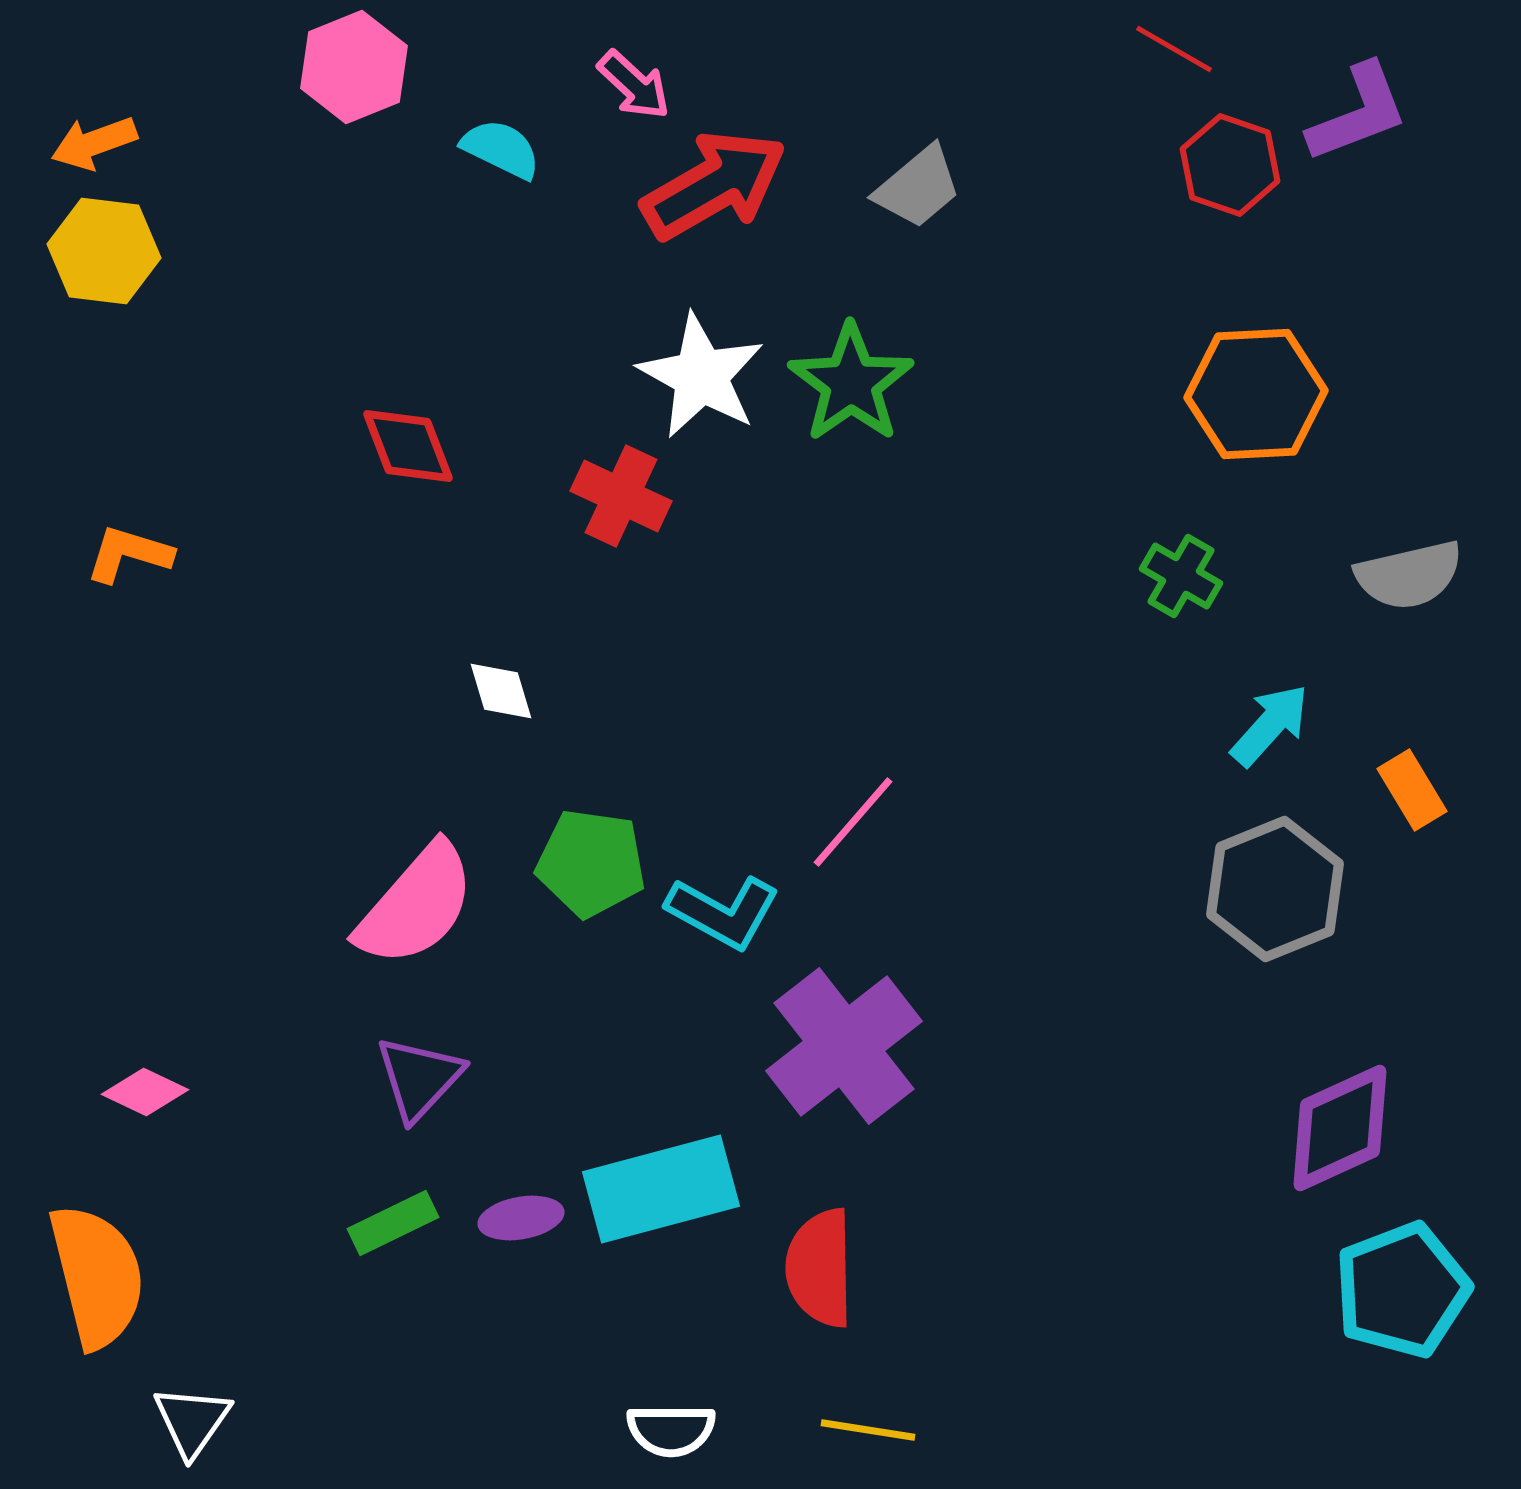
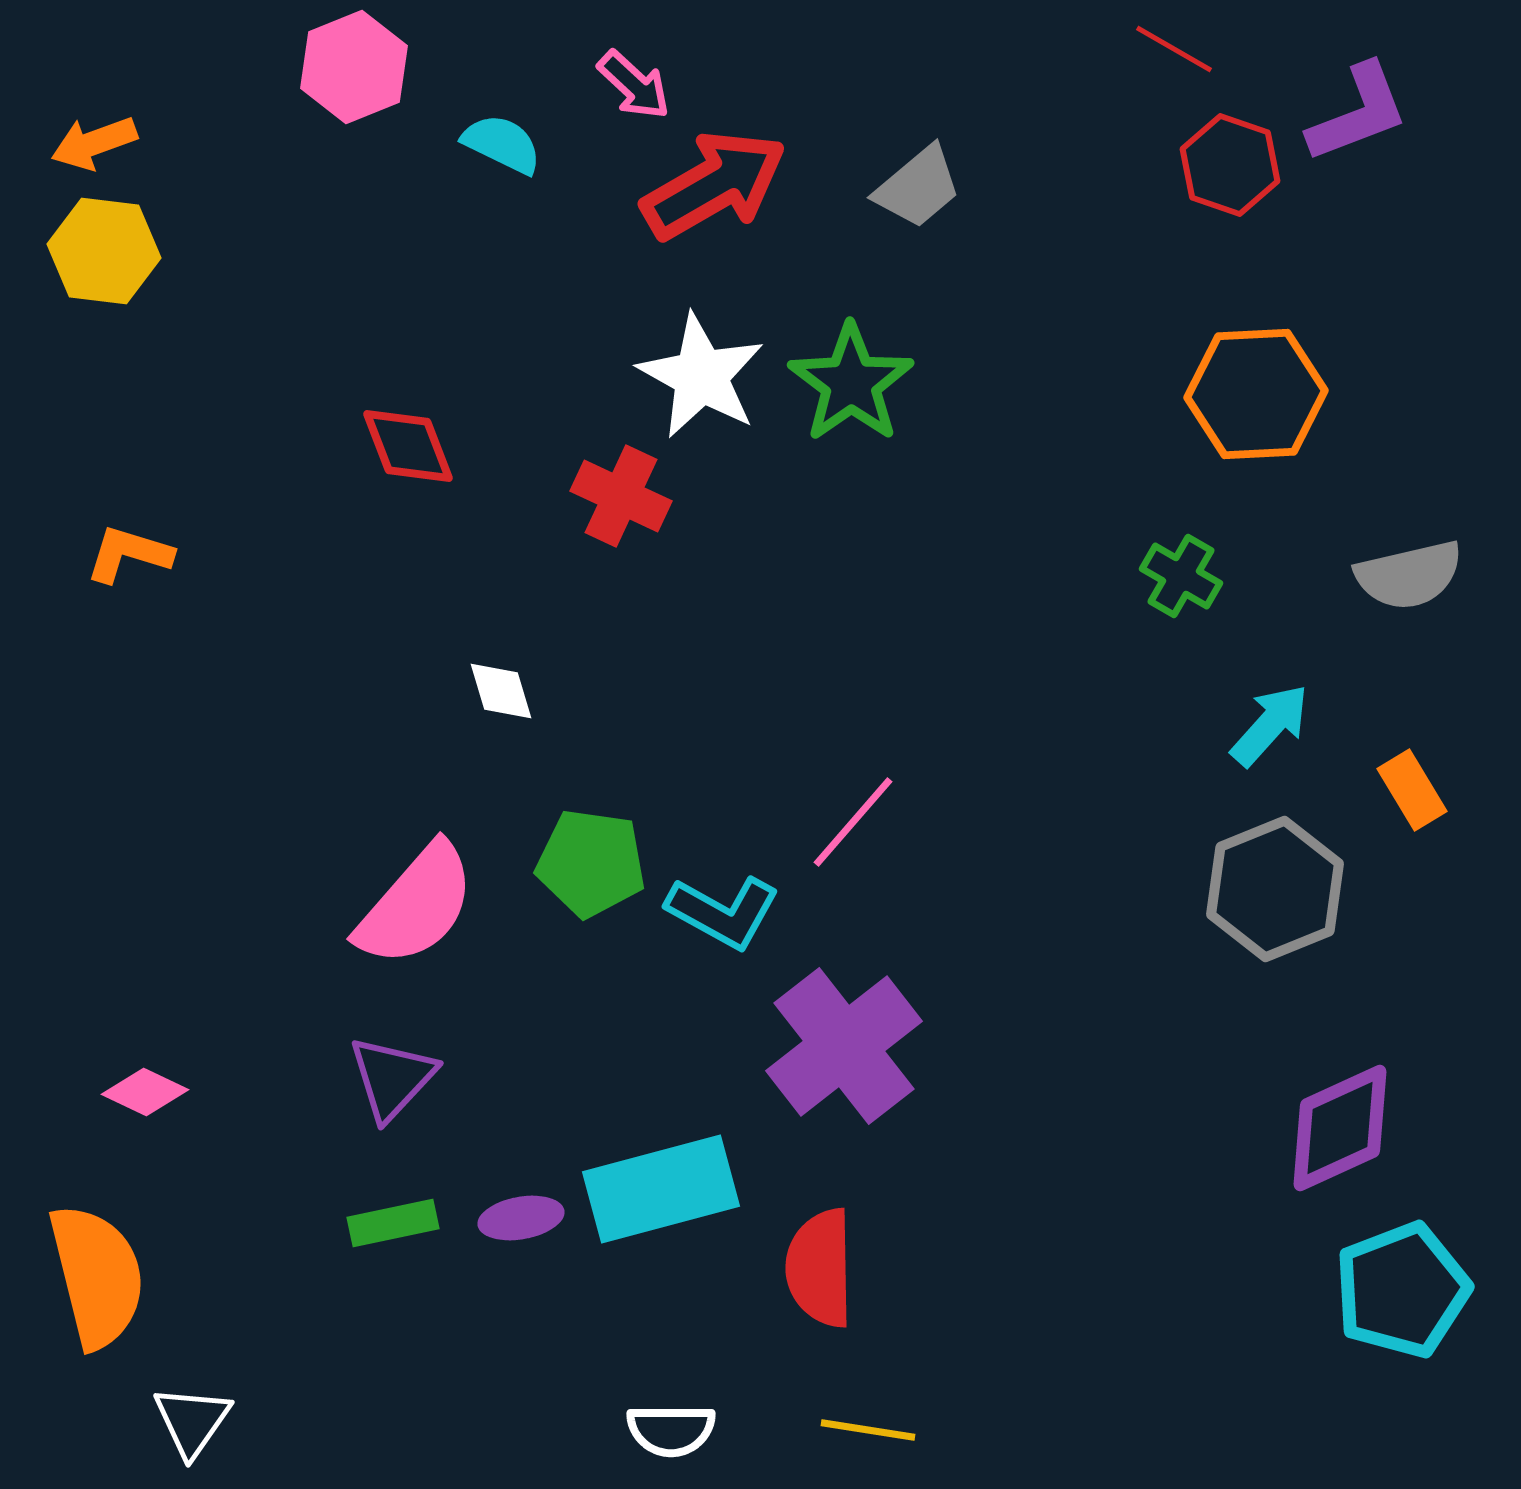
cyan semicircle: moved 1 px right, 5 px up
purple triangle: moved 27 px left
green rectangle: rotated 14 degrees clockwise
